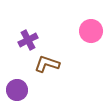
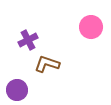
pink circle: moved 4 px up
